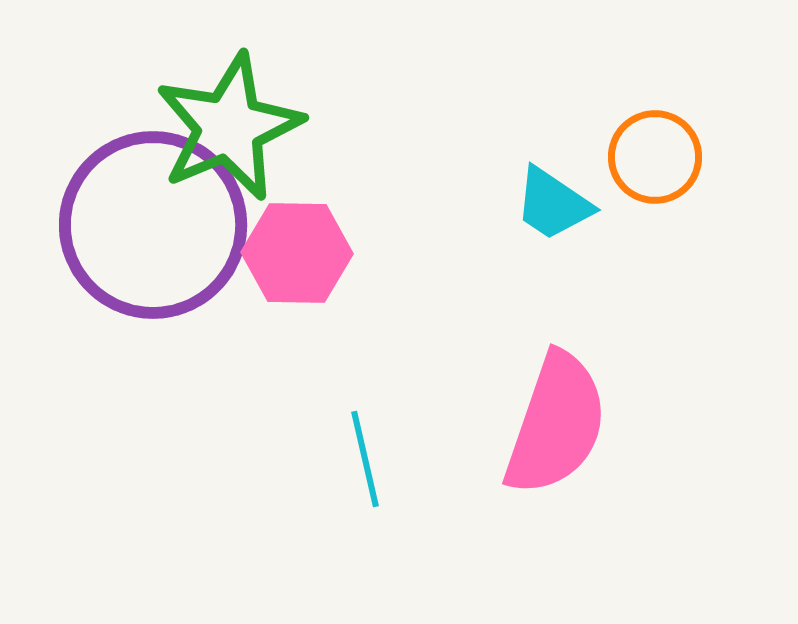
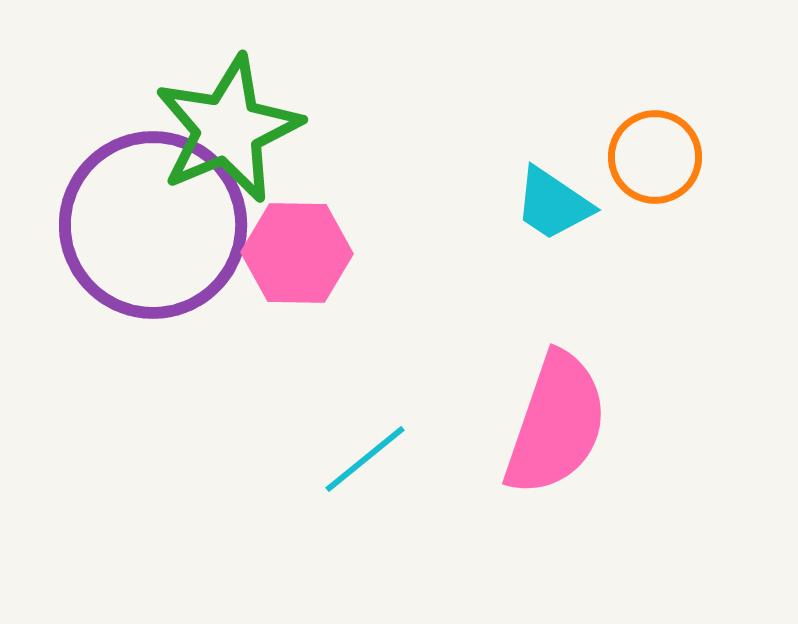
green star: moved 1 px left, 2 px down
cyan line: rotated 64 degrees clockwise
